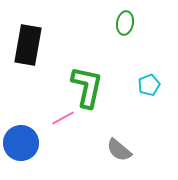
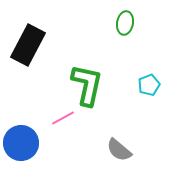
black rectangle: rotated 18 degrees clockwise
green L-shape: moved 2 px up
